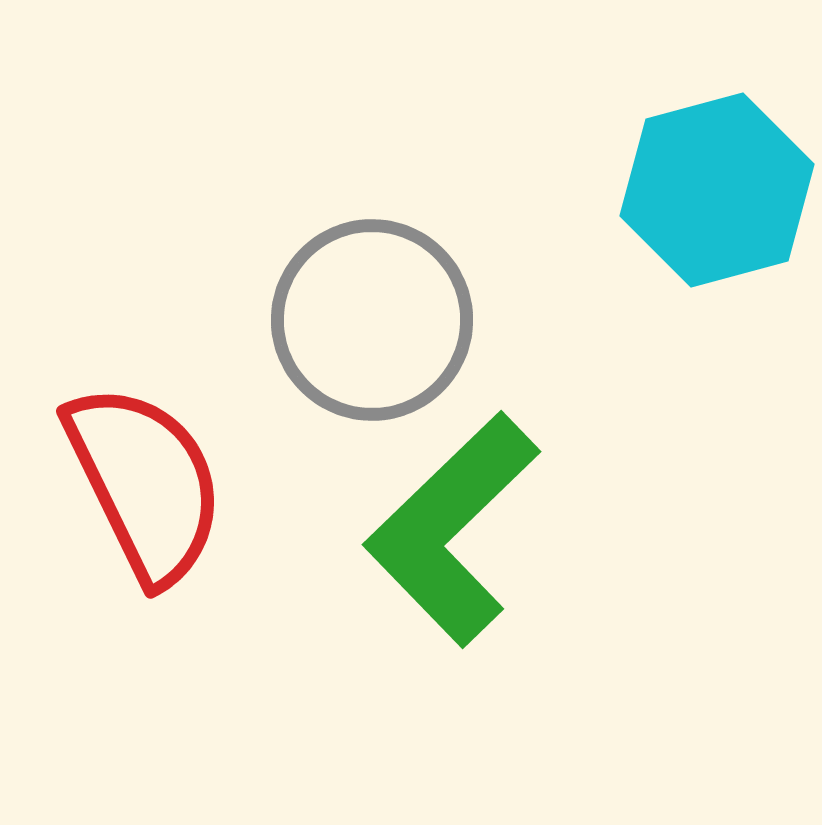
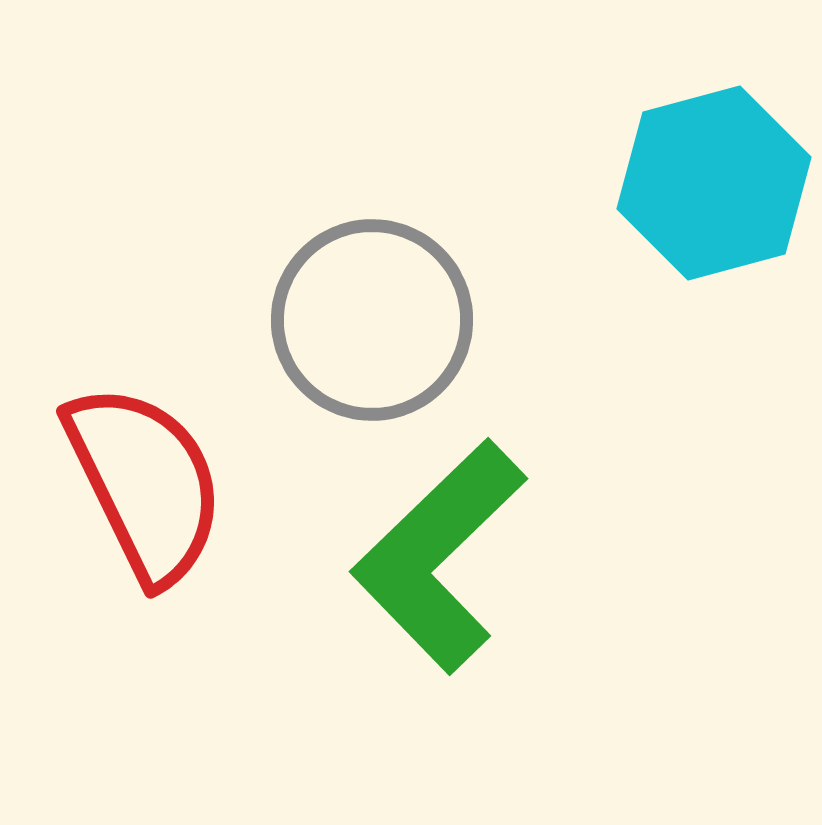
cyan hexagon: moved 3 px left, 7 px up
green L-shape: moved 13 px left, 27 px down
